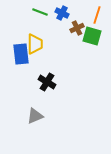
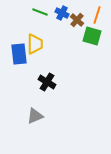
brown cross: moved 8 px up; rotated 24 degrees counterclockwise
blue rectangle: moved 2 px left
